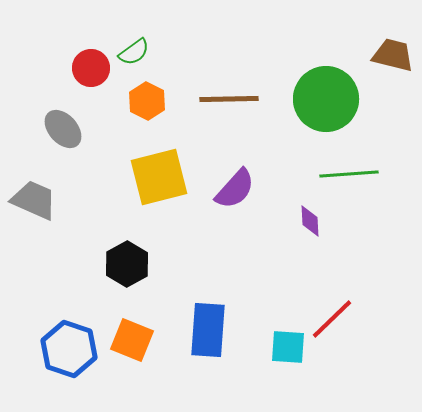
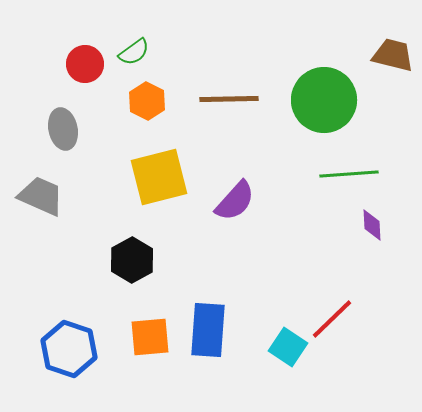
red circle: moved 6 px left, 4 px up
green circle: moved 2 px left, 1 px down
gray ellipse: rotated 30 degrees clockwise
purple semicircle: moved 12 px down
gray trapezoid: moved 7 px right, 4 px up
purple diamond: moved 62 px right, 4 px down
black hexagon: moved 5 px right, 4 px up
orange square: moved 18 px right, 3 px up; rotated 27 degrees counterclockwise
cyan square: rotated 30 degrees clockwise
